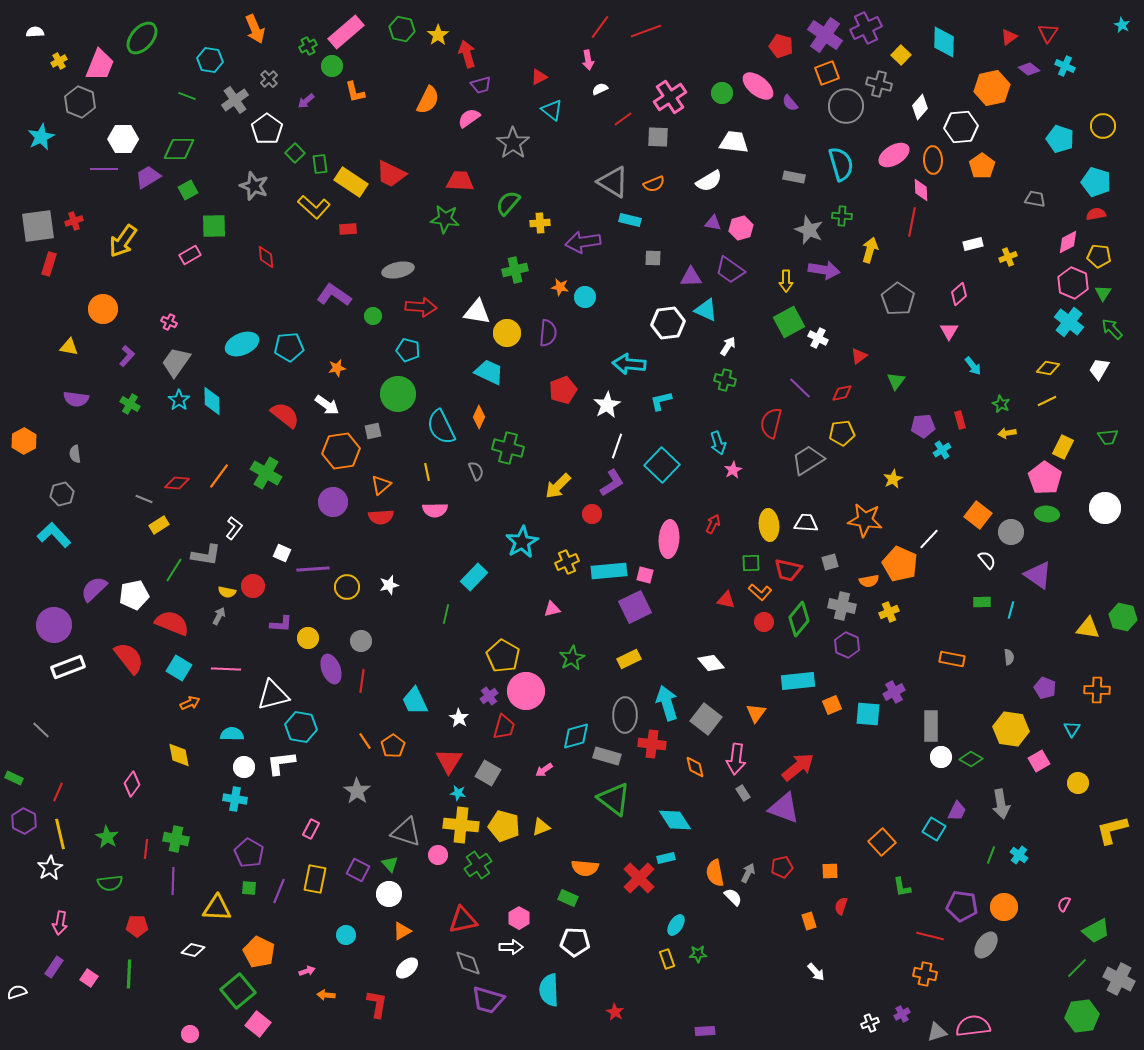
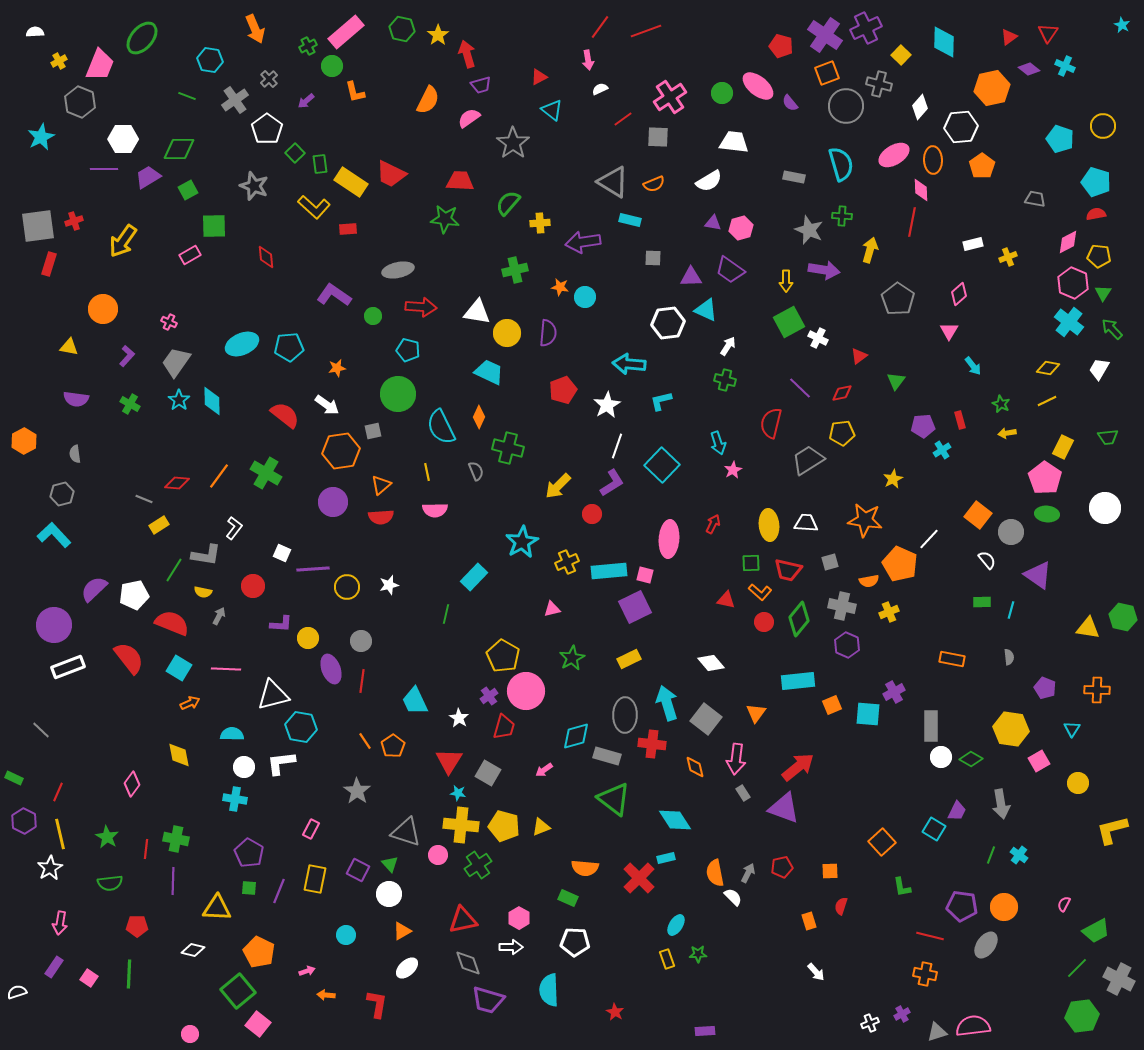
yellow semicircle at (227, 592): moved 24 px left
